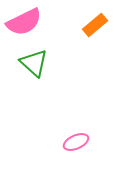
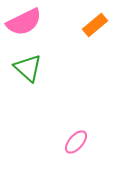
green triangle: moved 6 px left, 5 px down
pink ellipse: rotated 25 degrees counterclockwise
